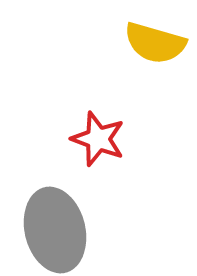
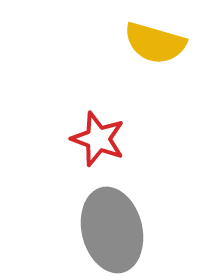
gray ellipse: moved 57 px right
